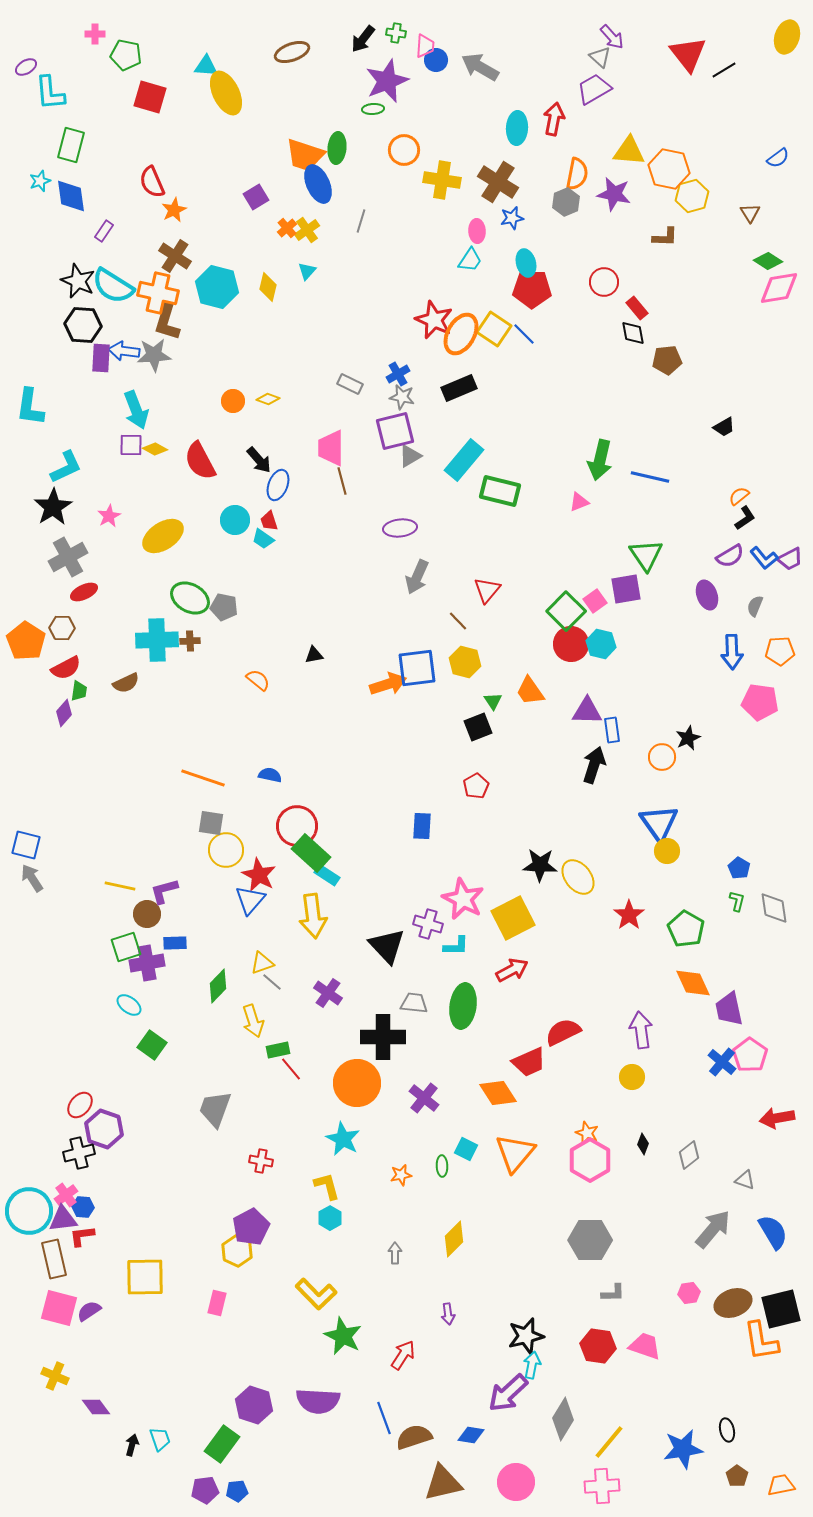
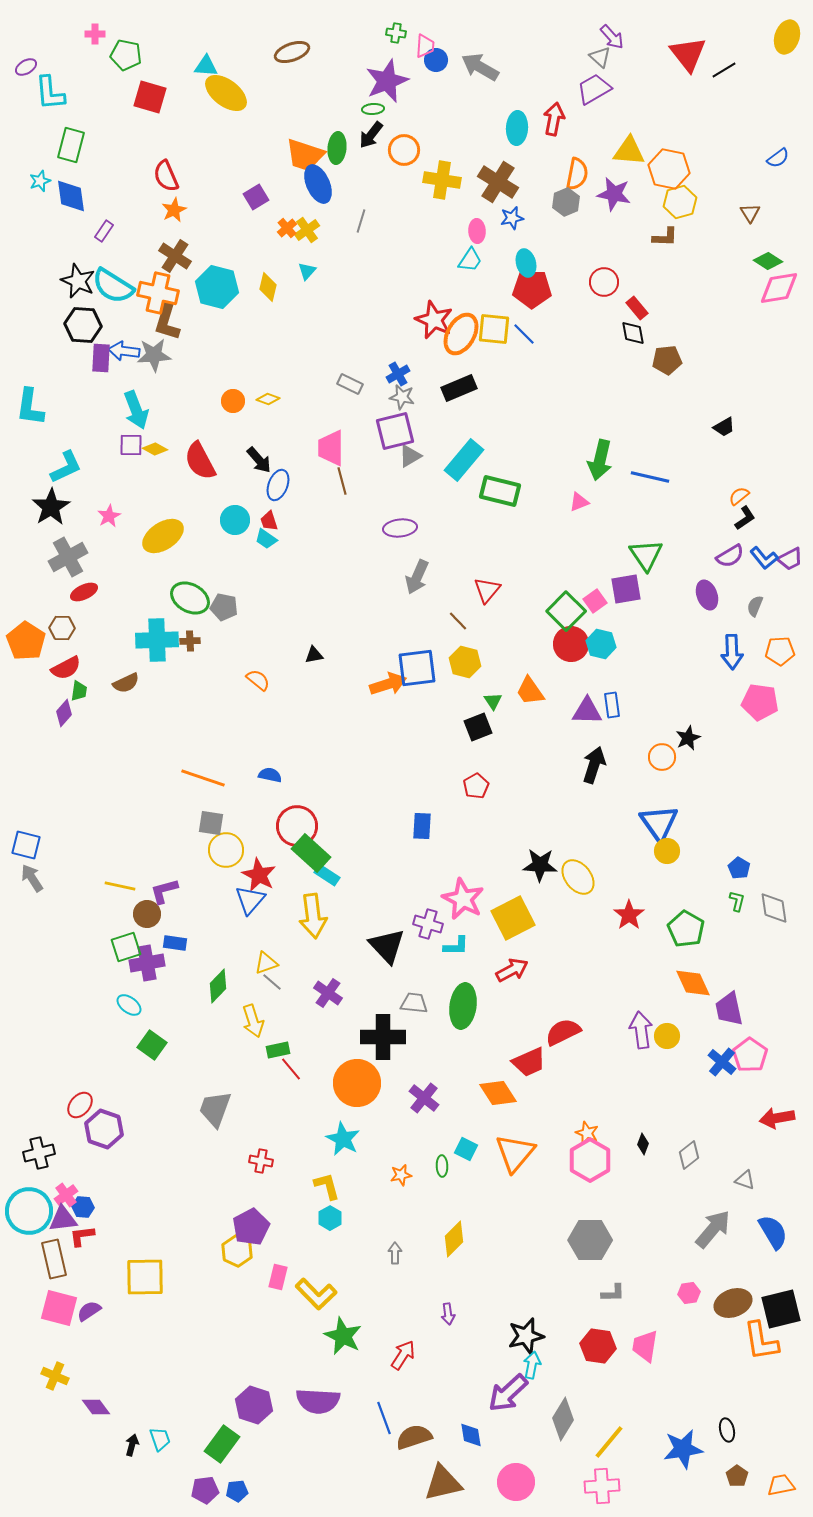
black arrow at (363, 39): moved 8 px right, 96 px down
yellow ellipse at (226, 93): rotated 27 degrees counterclockwise
red semicircle at (152, 182): moved 14 px right, 6 px up
yellow hexagon at (692, 196): moved 12 px left, 6 px down
yellow square at (494, 329): rotated 28 degrees counterclockwise
black star at (53, 507): moved 2 px left
cyan trapezoid at (263, 539): moved 3 px right
blue rectangle at (612, 730): moved 25 px up
blue rectangle at (175, 943): rotated 10 degrees clockwise
yellow triangle at (262, 963): moved 4 px right
yellow circle at (632, 1077): moved 35 px right, 41 px up
black cross at (79, 1153): moved 40 px left
pink rectangle at (217, 1303): moved 61 px right, 26 px up
pink trapezoid at (645, 1346): rotated 100 degrees counterclockwise
blue diamond at (471, 1435): rotated 72 degrees clockwise
